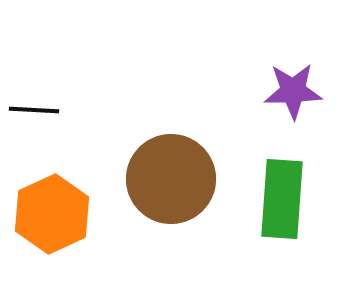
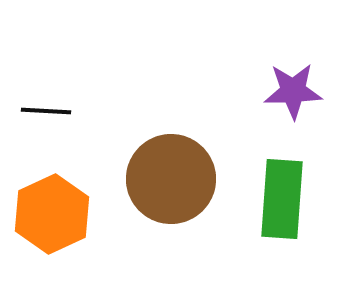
black line: moved 12 px right, 1 px down
